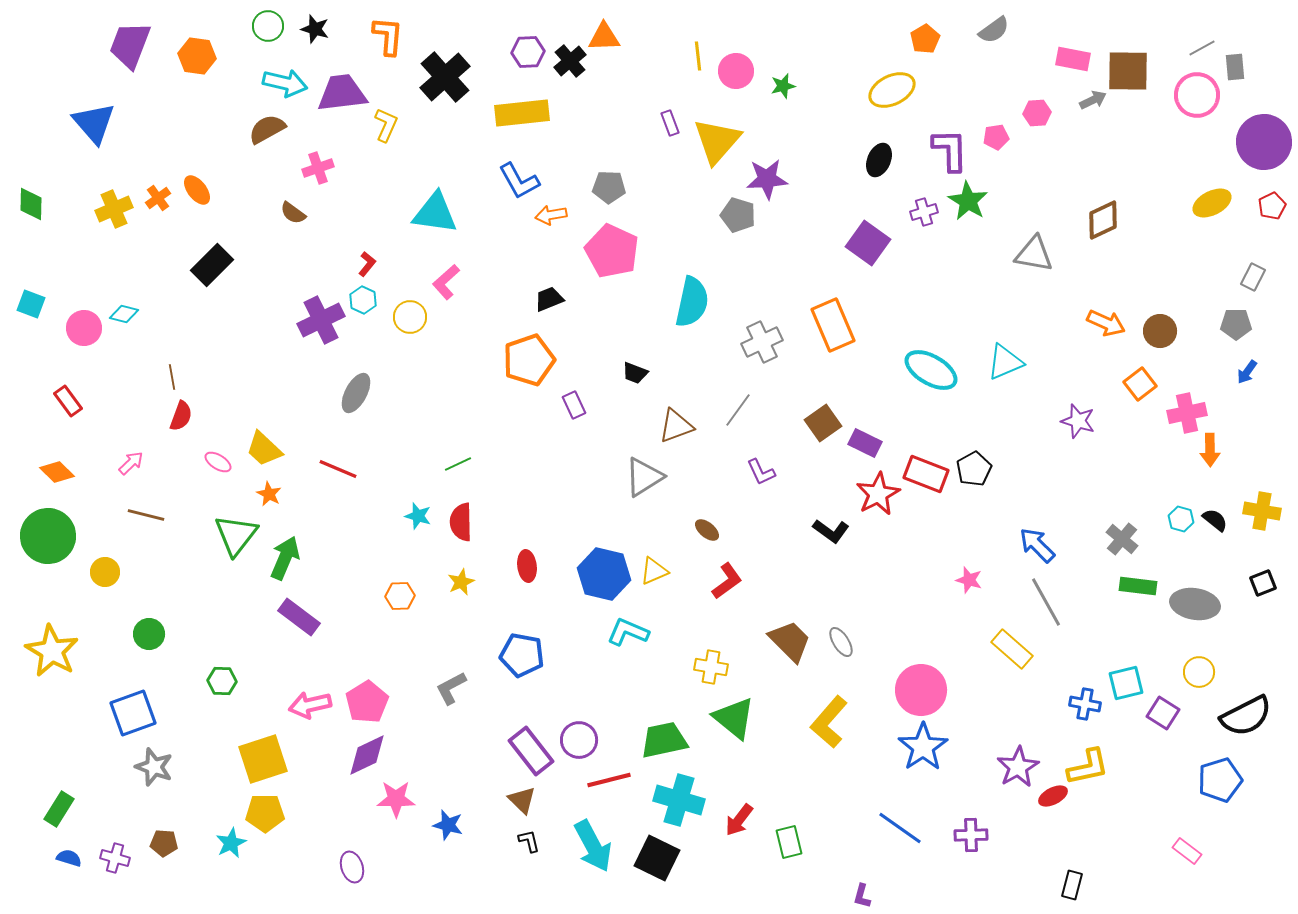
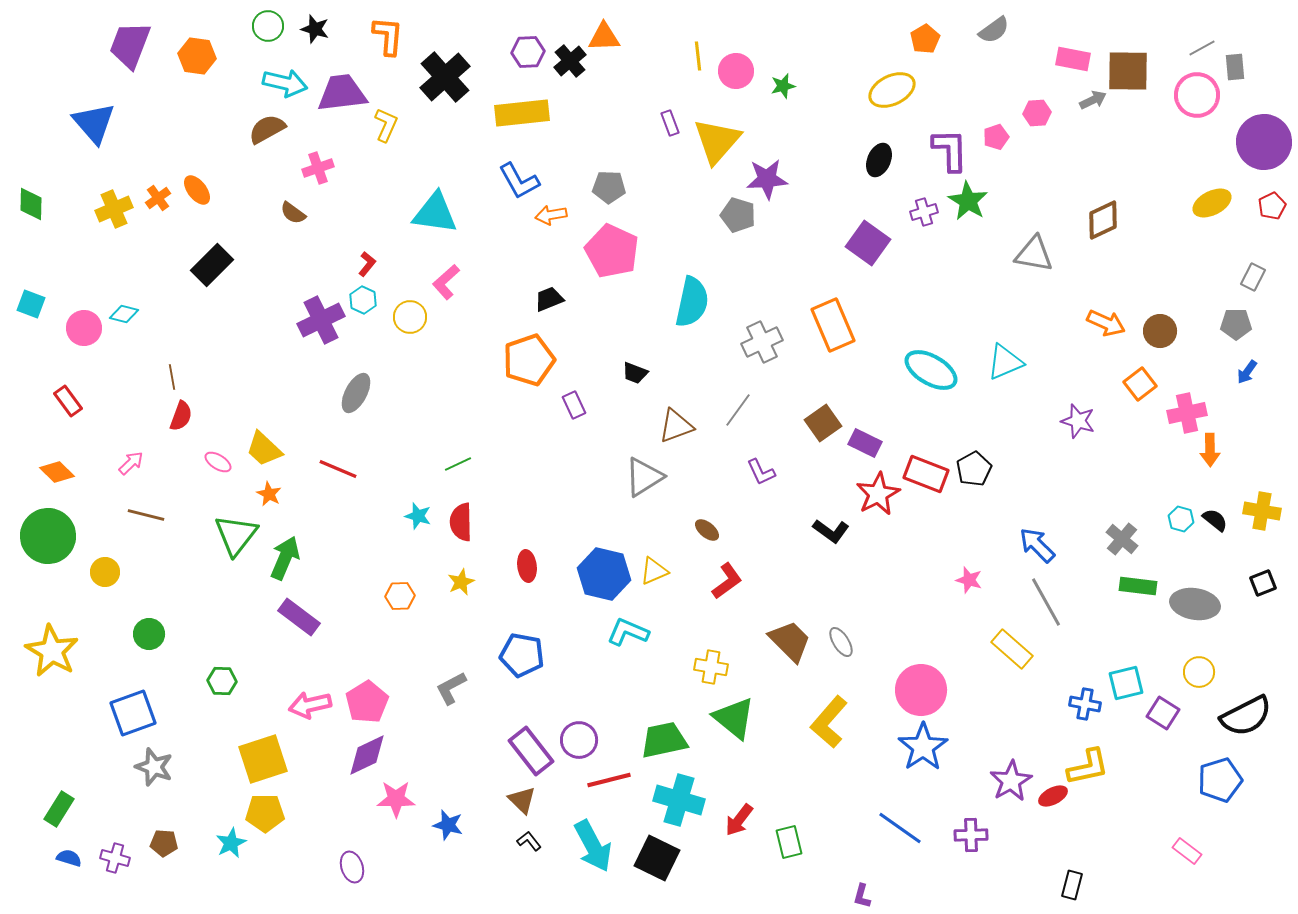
pink pentagon at (996, 137): rotated 10 degrees counterclockwise
purple star at (1018, 767): moved 7 px left, 14 px down
black L-shape at (529, 841): rotated 25 degrees counterclockwise
